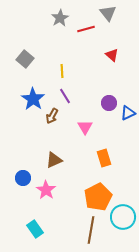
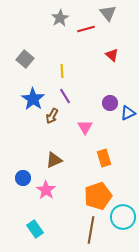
purple circle: moved 1 px right
orange pentagon: moved 1 px up; rotated 8 degrees clockwise
